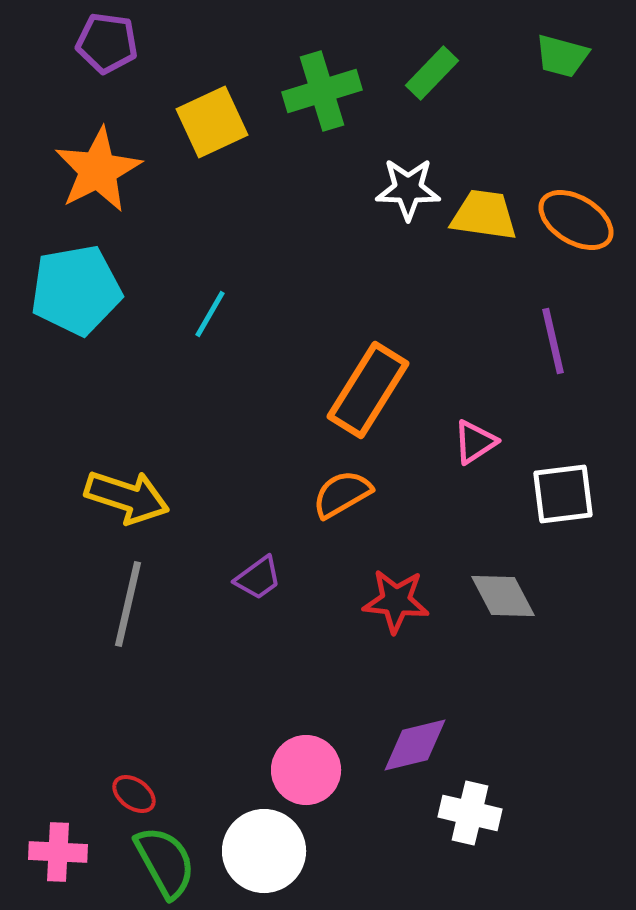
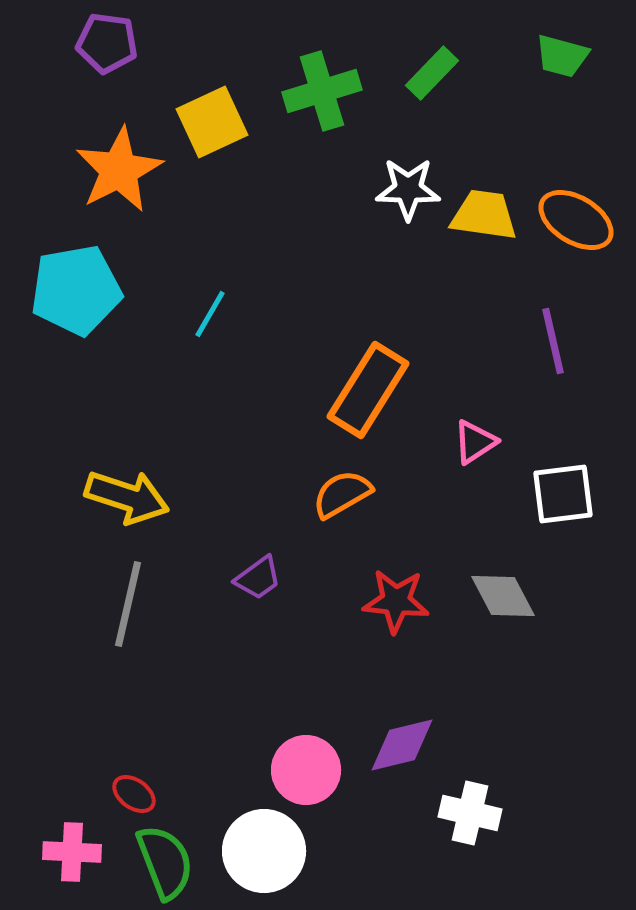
orange star: moved 21 px right
purple diamond: moved 13 px left
pink cross: moved 14 px right
green semicircle: rotated 8 degrees clockwise
